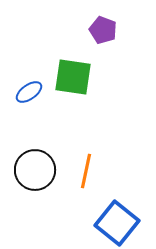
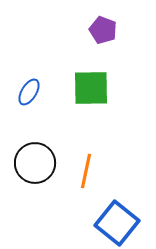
green square: moved 18 px right, 11 px down; rotated 9 degrees counterclockwise
blue ellipse: rotated 24 degrees counterclockwise
black circle: moved 7 px up
